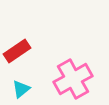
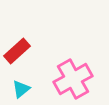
red rectangle: rotated 8 degrees counterclockwise
